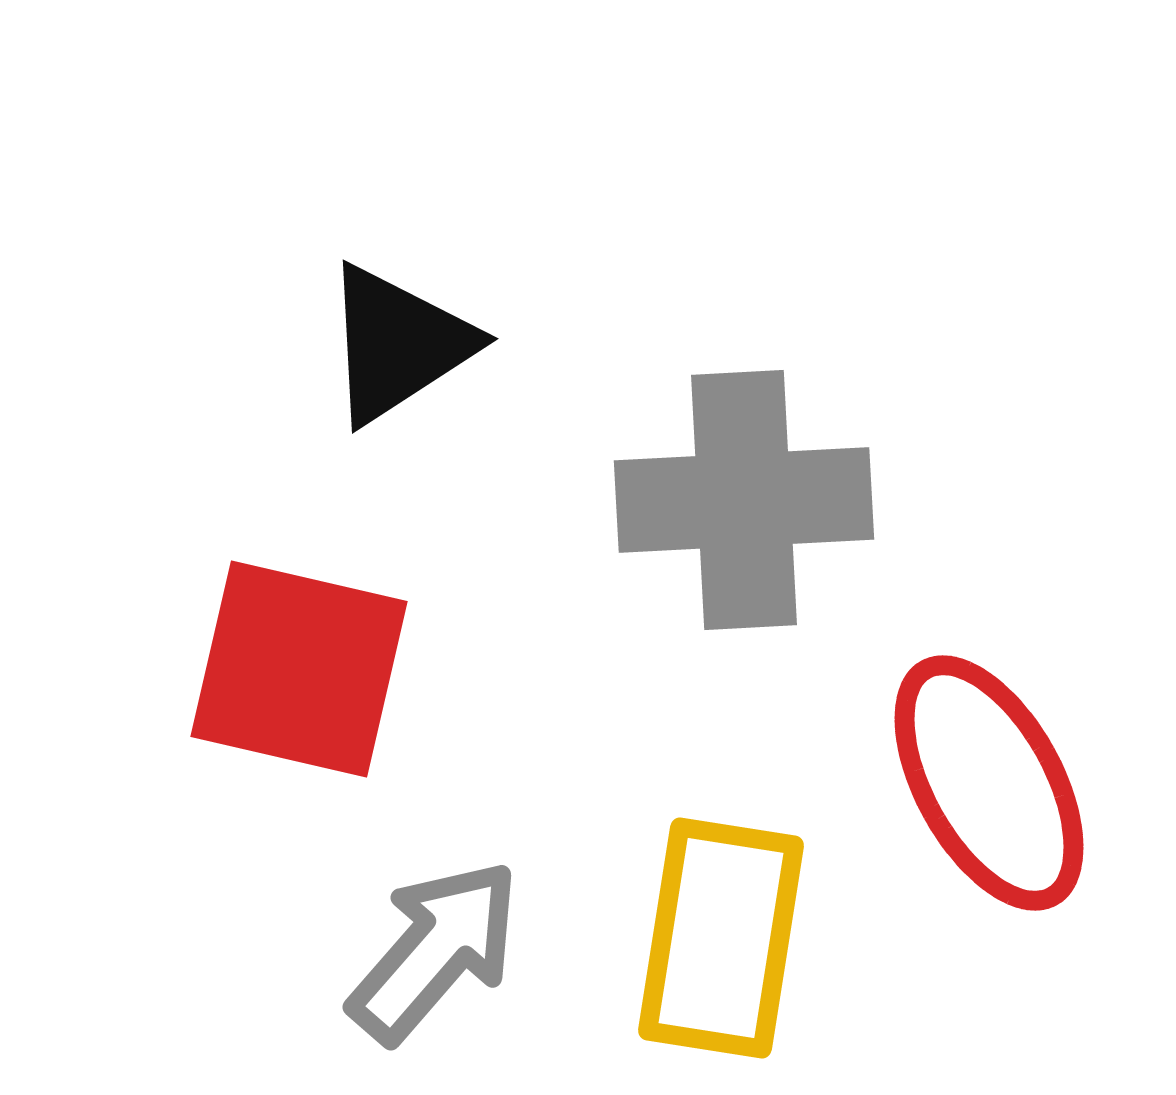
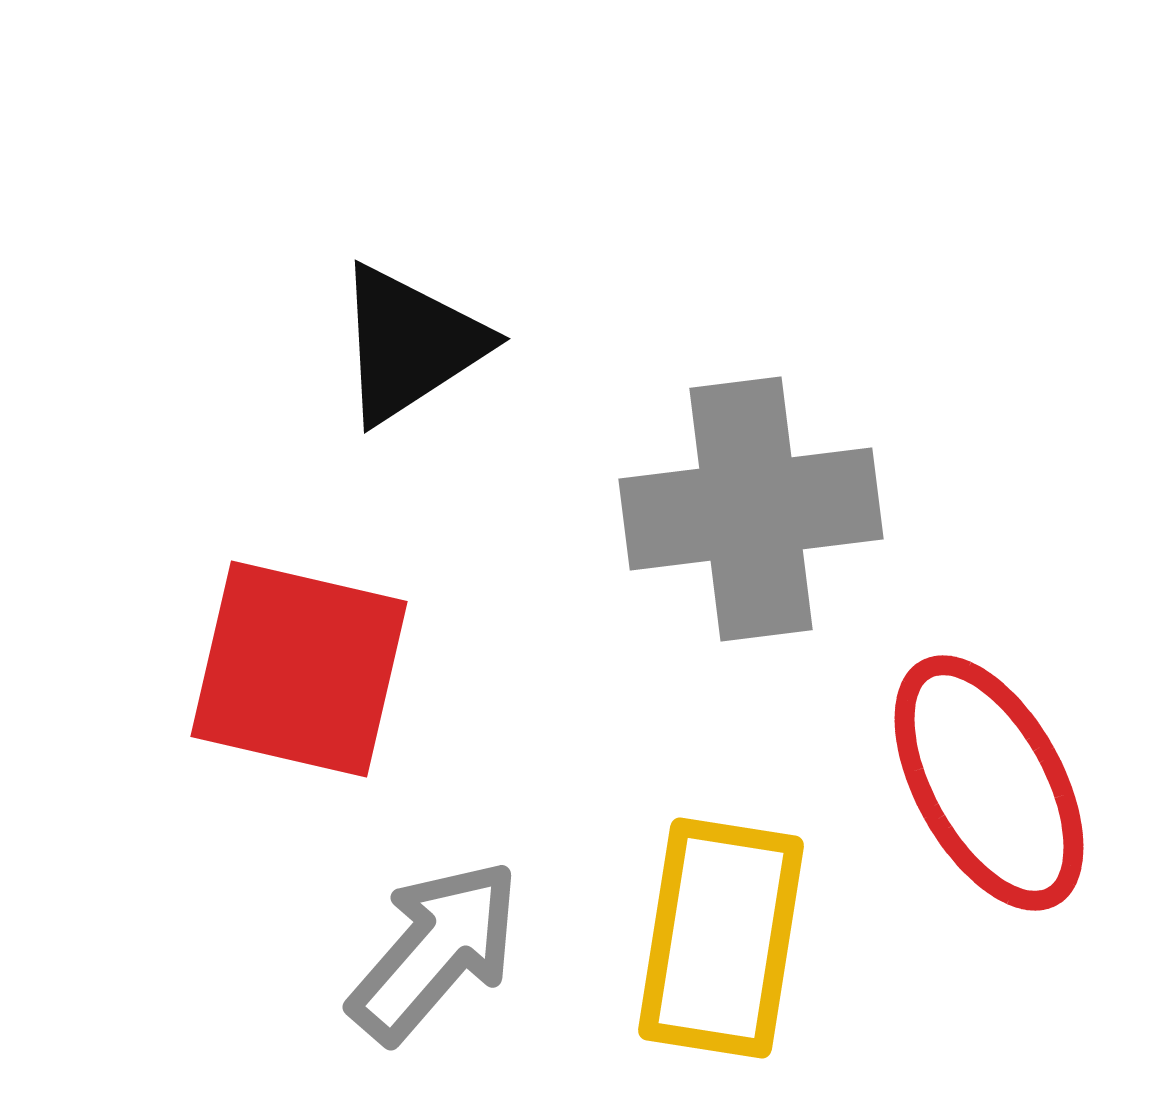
black triangle: moved 12 px right
gray cross: moved 7 px right, 9 px down; rotated 4 degrees counterclockwise
